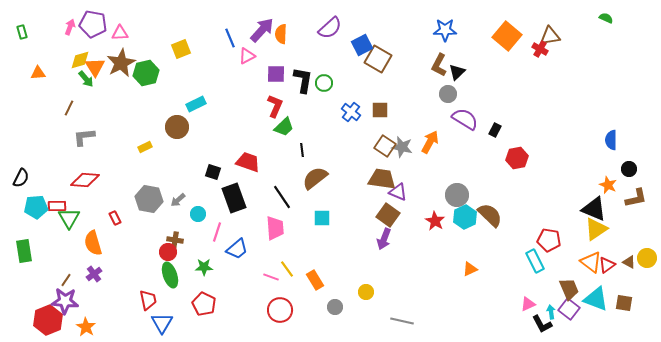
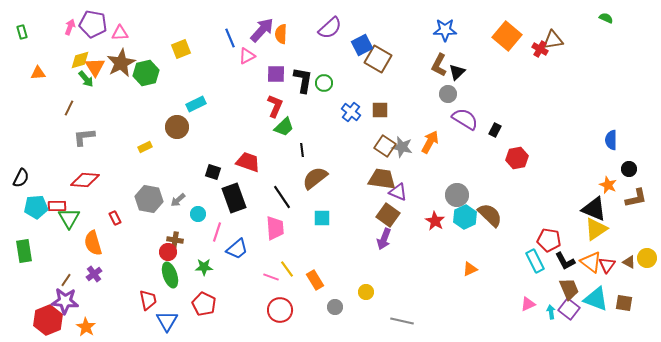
brown triangle at (550, 36): moved 3 px right, 4 px down
red triangle at (607, 265): rotated 18 degrees counterclockwise
blue triangle at (162, 323): moved 5 px right, 2 px up
black L-shape at (542, 324): moved 23 px right, 63 px up
